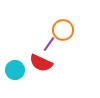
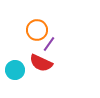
orange circle: moved 26 px left
